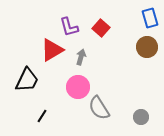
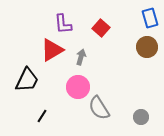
purple L-shape: moved 6 px left, 3 px up; rotated 10 degrees clockwise
